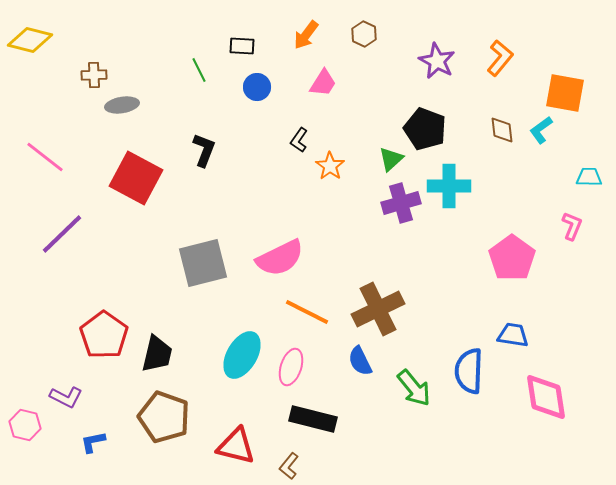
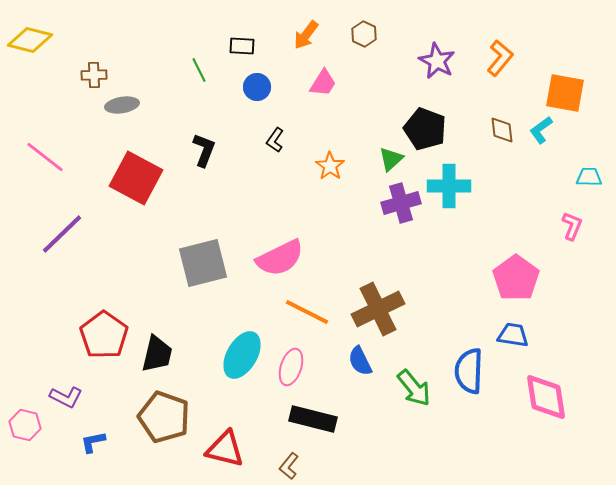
black L-shape at (299, 140): moved 24 px left
pink pentagon at (512, 258): moved 4 px right, 20 px down
red triangle at (236, 446): moved 11 px left, 3 px down
